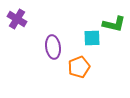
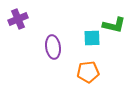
purple cross: moved 1 px right; rotated 36 degrees clockwise
green L-shape: moved 1 px down
orange pentagon: moved 9 px right, 5 px down; rotated 15 degrees clockwise
